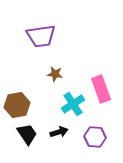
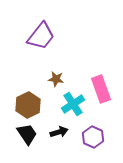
purple trapezoid: rotated 44 degrees counterclockwise
brown star: moved 1 px right, 5 px down
brown hexagon: moved 11 px right; rotated 15 degrees counterclockwise
purple hexagon: moved 2 px left; rotated 20 degrees clockwise
